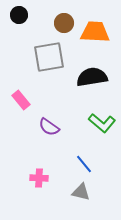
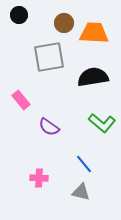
orange trapezoid: moved 1 px left, 1 px down
black semicircle: moved 1 px right
